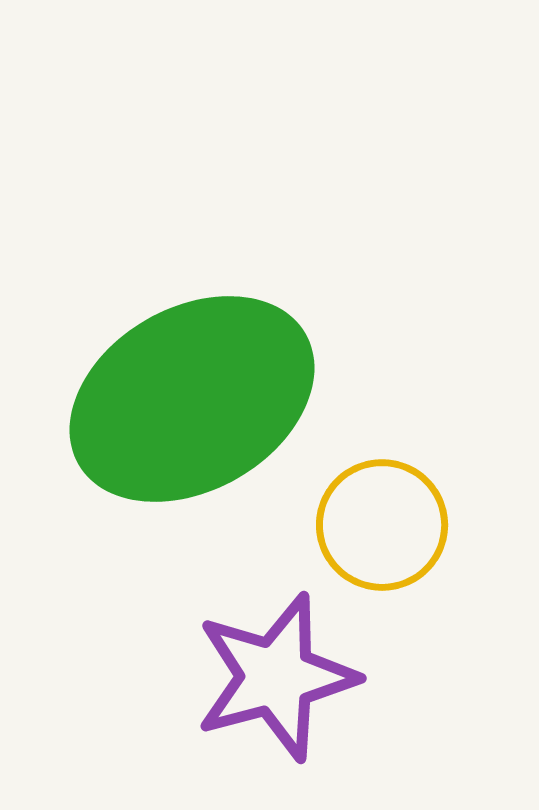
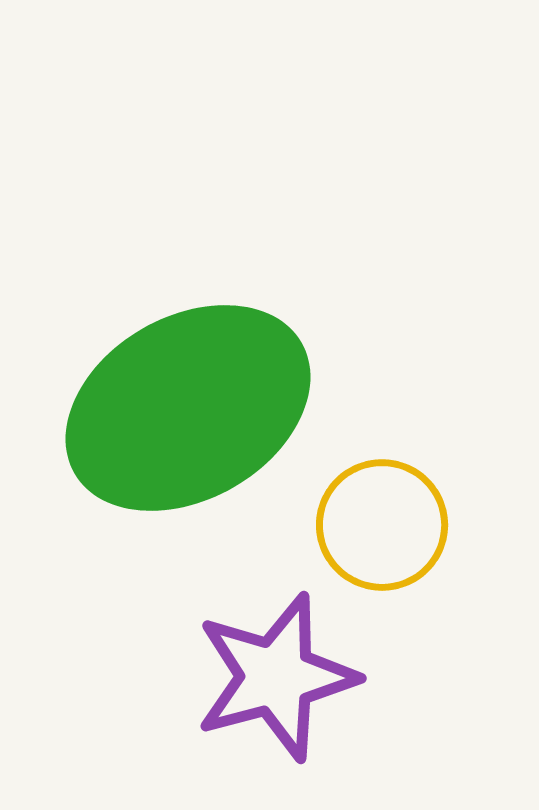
green ellipse: moved 4 px left, 9 px down
